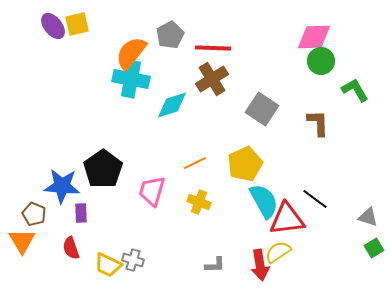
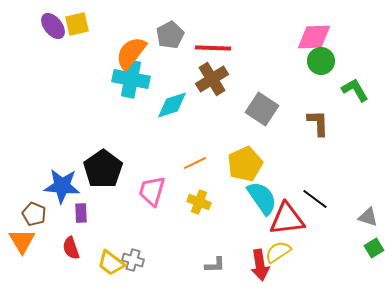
cyan semicircle: moved 2 px left, 3 px up; rotated 6 degrees counterclockwise
yellow trapezoid: moved 3 px right, 2 px up; rotated 12 degrees clockwise
